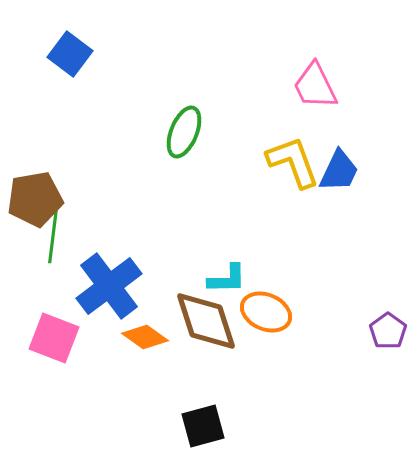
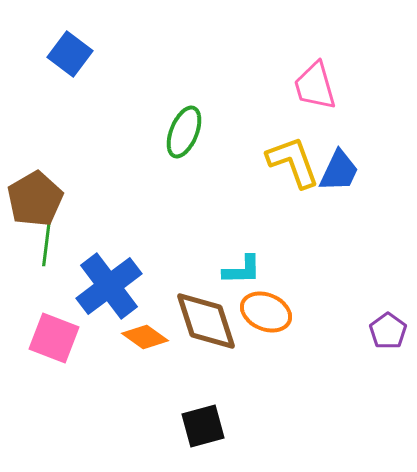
pink trapezoid: rotated 10 degrees clockwise
brown pentagon: rotated 20 degrees counterclockwise
green line: moved 6 px left, 3 px down
cyan L-shape: moved 15 px right, 9 px up
